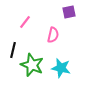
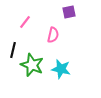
cyan star: moved 1 px down
